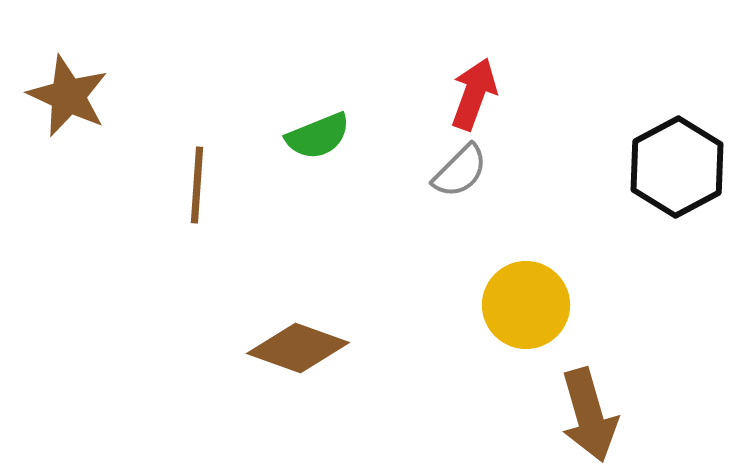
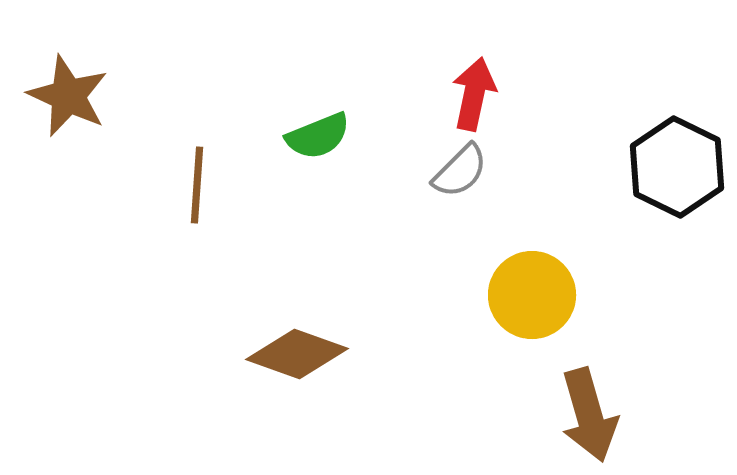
red arrow: rotated 8 degrees counterclockwise
black hexagon: rotated 6 degrees counterclockwise
yellow circle: moved 6 px right, 10 px up
brown diamond: moved 1 px left, 6 px down
